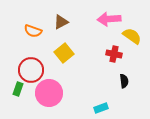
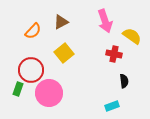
pink arrow: moved 4 px left, 2 px down; rotated 105 degrees counterclockwise
orange semicircle: rotated 66 degrees counterclockwise
cyan rectangle: moved 11 px right, 2 px up
